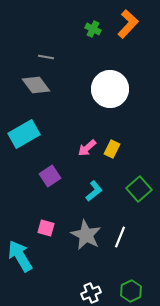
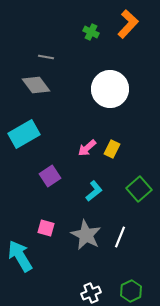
green cross: moved 2 px left, 3 px down
